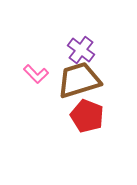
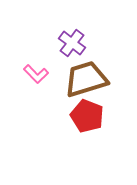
purple cross: moved 9 px left, 7 px up
brown trapezoid: moved 7 px right, 1 px up
